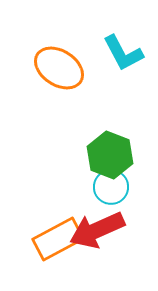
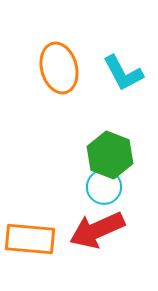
cyan L-shape: moved 20 px down
orange ellipse: rotated 42 degrees clockwise
cyan circle: moved 7 px left
orange rectangle: moved 28 px left; rotated 33 degrees clockwise
